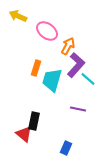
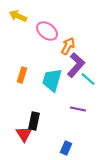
orange rectangle: moved 14 px left, 7 px down
red triangle: rotated 18 degrees clockwise
